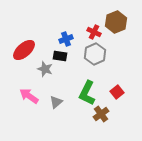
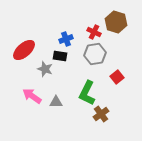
brown hexagon: rotated 20 degrees counterclockwise
gray hexagon: rotated 15 degrees clockwise
red square: moved 15 px up
pink arrow: moved 3 px right
gray triangle: rotated 40 degrees clockwise
